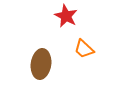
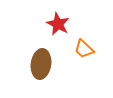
red star: moved 8 px left, 8 px down
